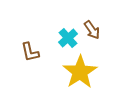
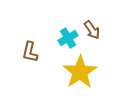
cyan cross: rotated 12 degrees clockwise
brown L-shape: rotated 25 degrees clockwise
